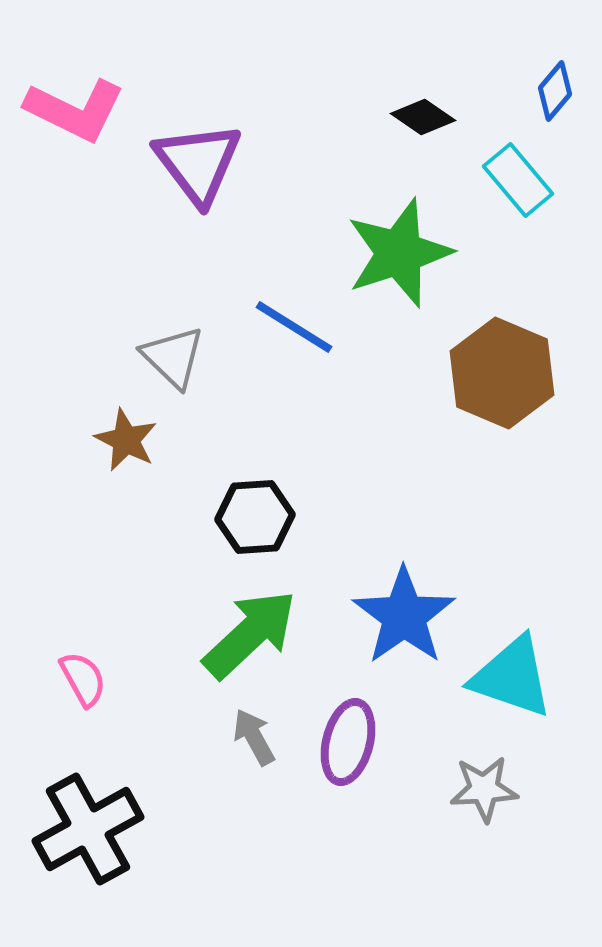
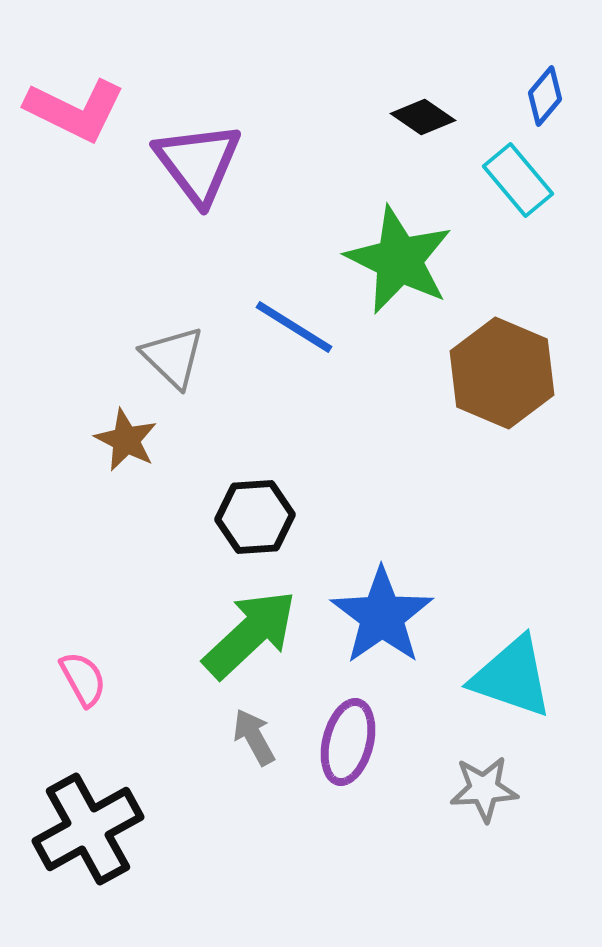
blue diamond: moved 10 px left, 5 px down
green star: moved 7 px down; rotated 28 degrees counterclockwise
blue star: moved 22 px left
